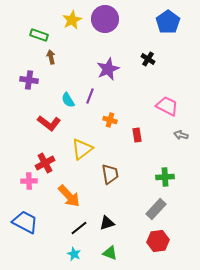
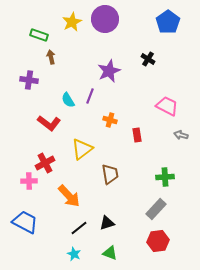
yellow star: moved 2 px down
purple star: moved 1 px right, 2 px down
